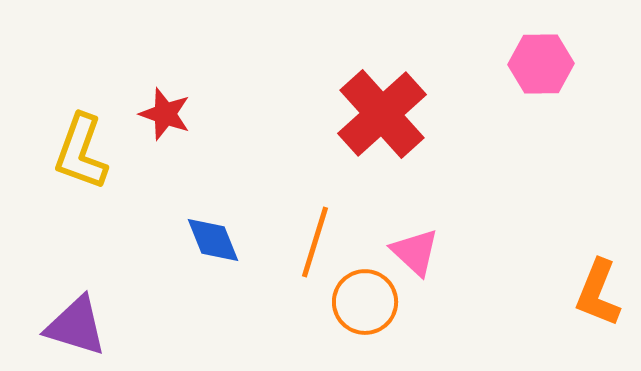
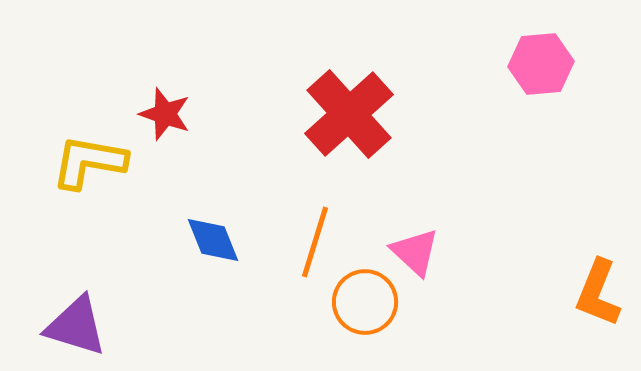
pink hexagon: rotated 4 degrees counterclockwise
red cross: moved 33 px left
yellow L-shape: moved 8 px right, 10 px down; rotated 80 degrees clockwise
